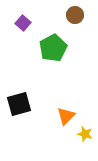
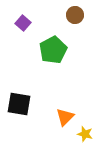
green pentagon: moved 2 px down
black square: rotated 25 degrees clockwise
orange triangle: moved 1 px left, 1 px down
